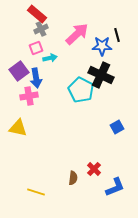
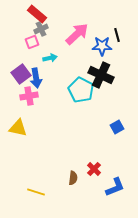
pink square: moved 4 px left, 6 px up
purple square: moved 2 px right, 3 px down
